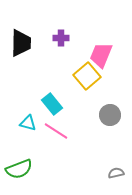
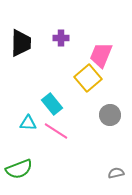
yellow square: moved 1 px right, 2 px down
cyan triangle: rotated 12 degrees counterclockwise
